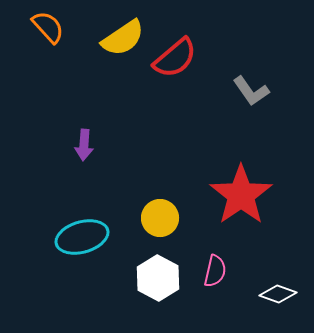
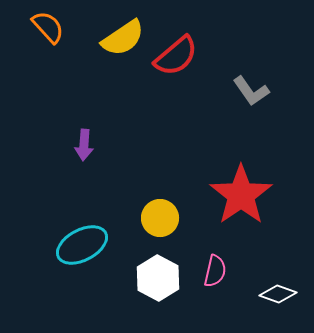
red semicircle: moved 1 px right, 2 px up
cyan ellipse: moved 8 px down; rotated 12 degrees counterclockwise
